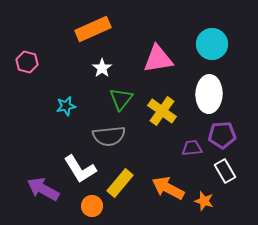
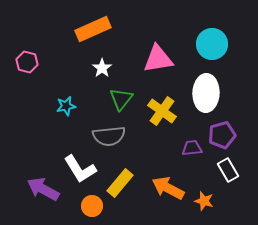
white ellipse: moved 3 px left, 1 px up
purple pentagon: rotated 12 degrees counterclockwise
white rectangle: moved 3 px right, 1 px up
